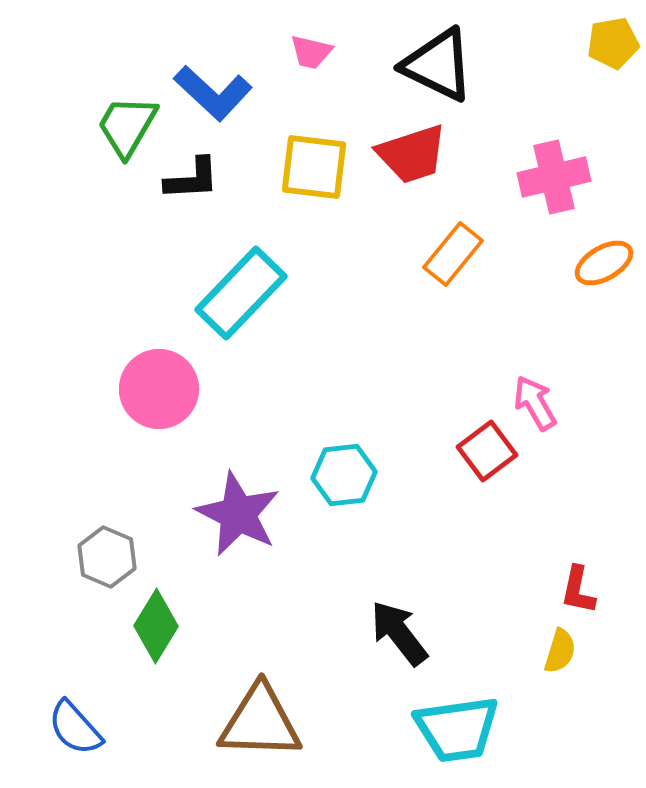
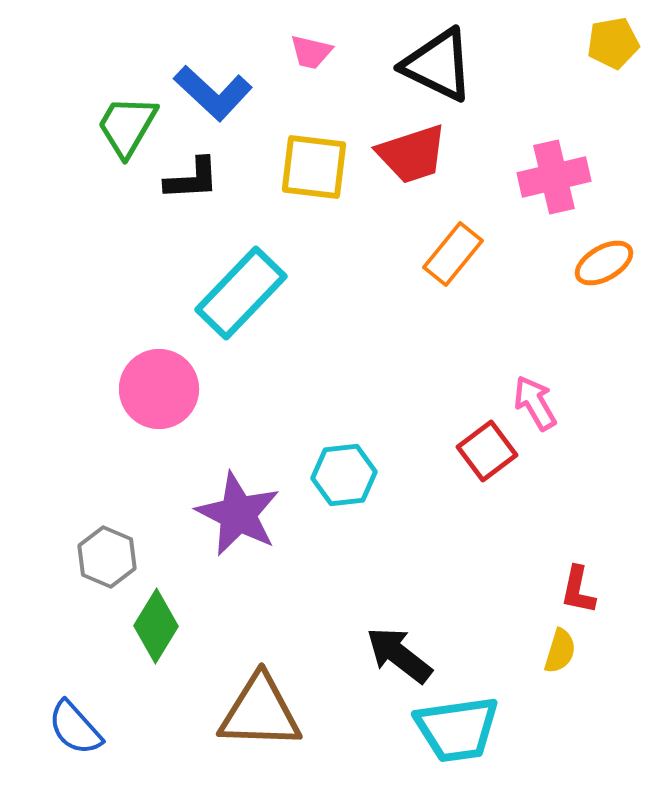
black arrow: moved 22 px down; rotated 14 degrees counterclockwise
brown triangle: moved 10 px up
